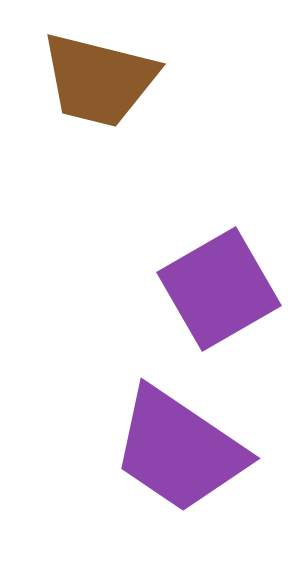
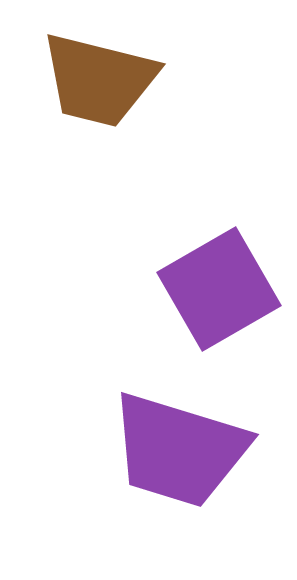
purple trapezoid: rotated 17 degrees counterclockwise
